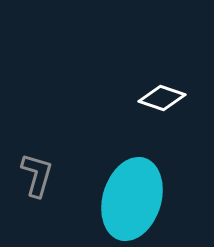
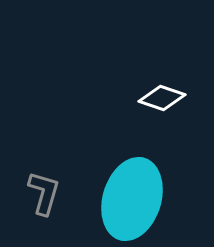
gray L-shape: moved 7 px right, 18 px down
